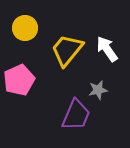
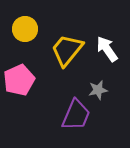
yellow circle: moved 1 px down
